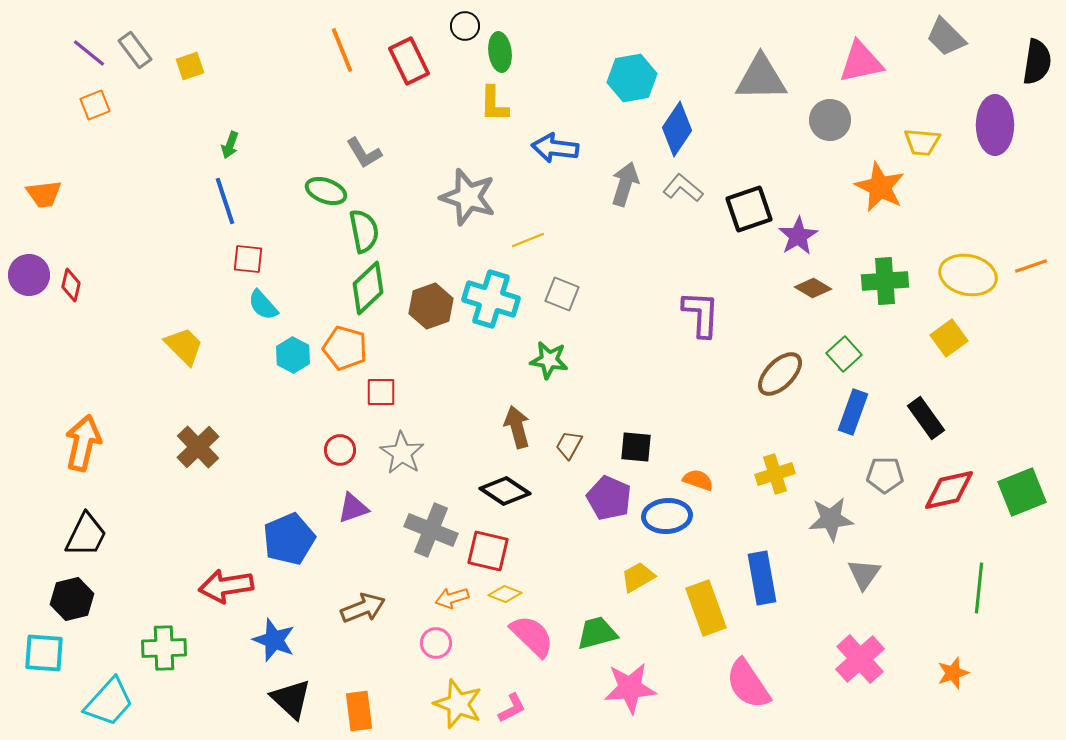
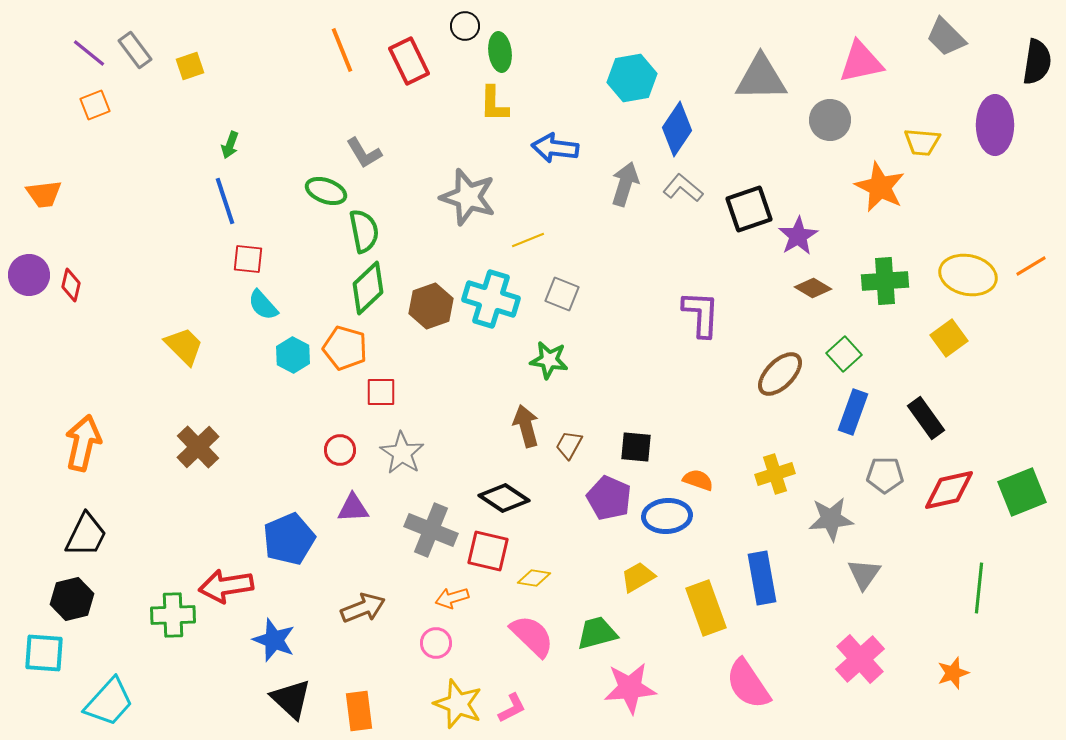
orange line at (1031, 266): rotated 12 degrees counterclockwise
brown arrow at (517, 427): moved 9 px right, 1 px up
black diamond at (505, 491): moved 1 px left, 7 px down
purple triangle at (353, 508): rotated 16 degrees clockwise
yellow diamond at (505, 594): moved 29 px right, 16 px up; rotated 12 degrees counterclockwise
green cross at (164, 648): moved 9 px right, 33 px up
